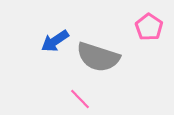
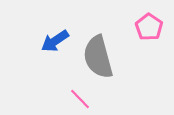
gray semicircle: rotated 57 degrees clockwise
